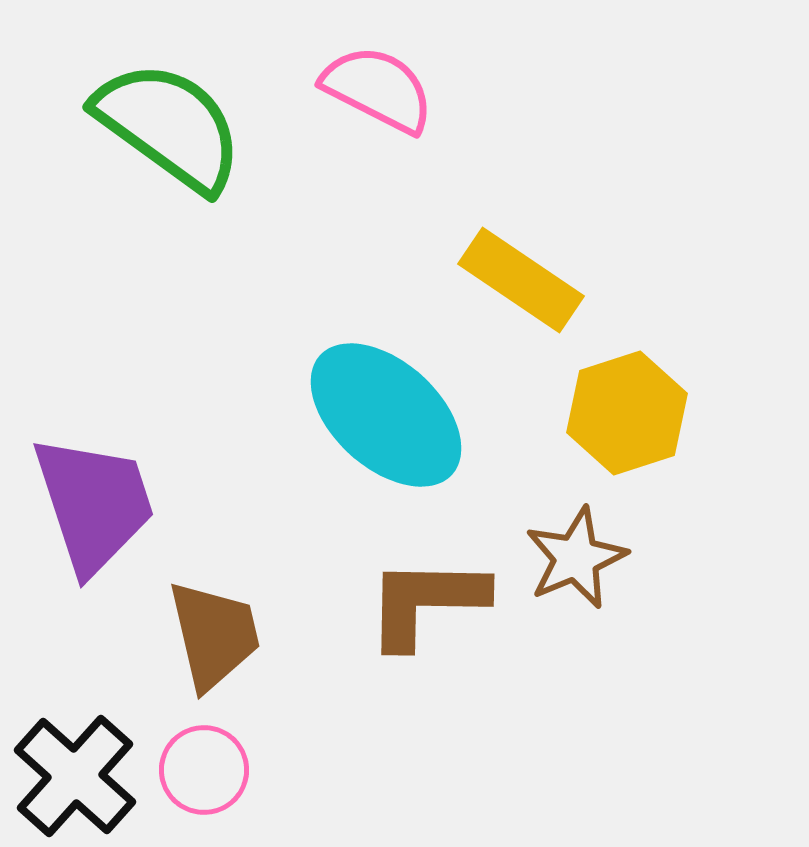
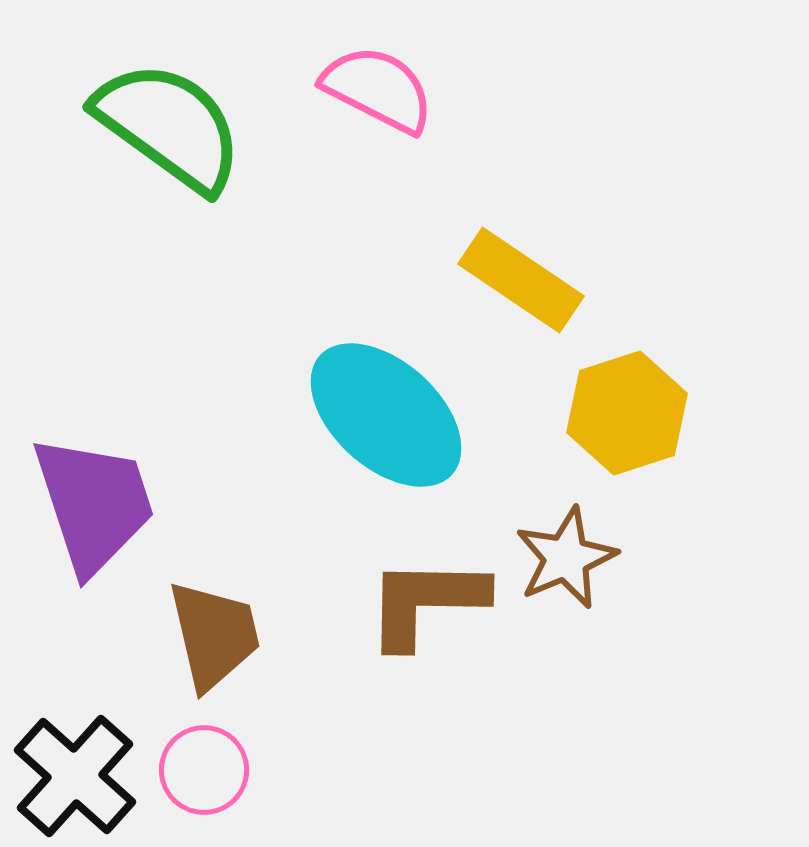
brown star: moved 10 px left
